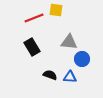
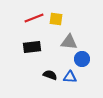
yellow square: moved 9 px down
black rectangle: rotated 66 degrees counterclockwise
